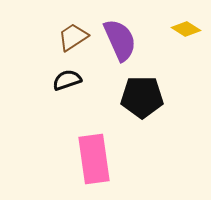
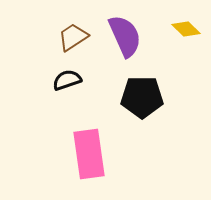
yellow diamond: rotated 12 degrees clockwise
purple semicircle: moved 5 px right, 4 px up
pink rectangle: moved 5 px left, 5 px up
